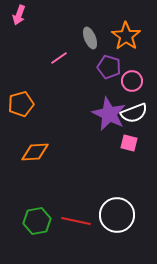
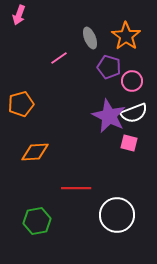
purple star: moved 2 px down
red line: moved 33 px up; rotated 12 degrees counterclockwise
